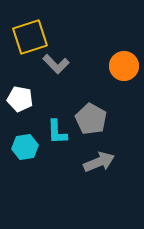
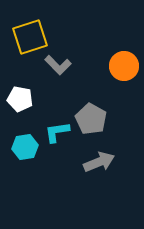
gray L-shape: moved 2 px right, 1 px down
cyan L-shape: rotated 84 degrees clockwise
